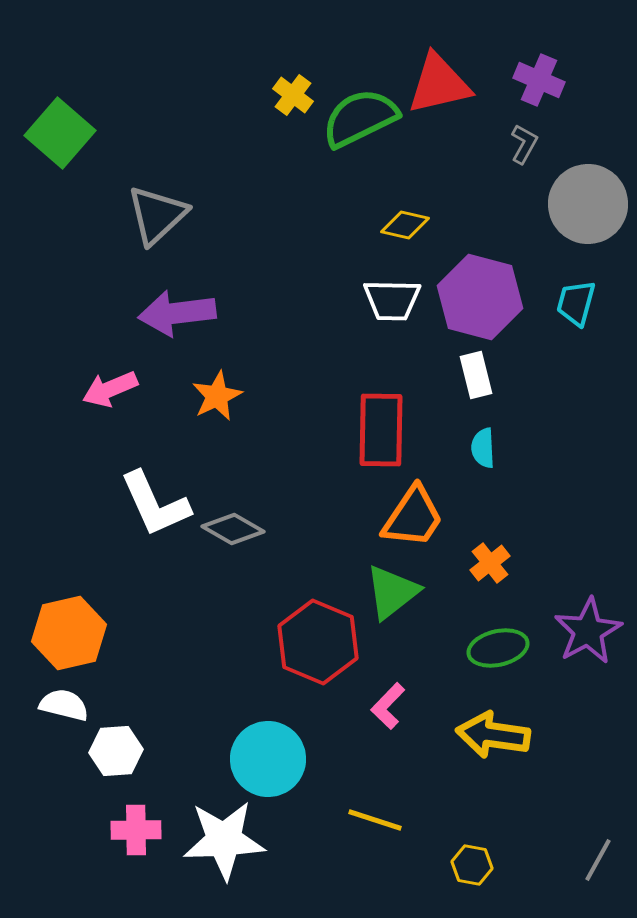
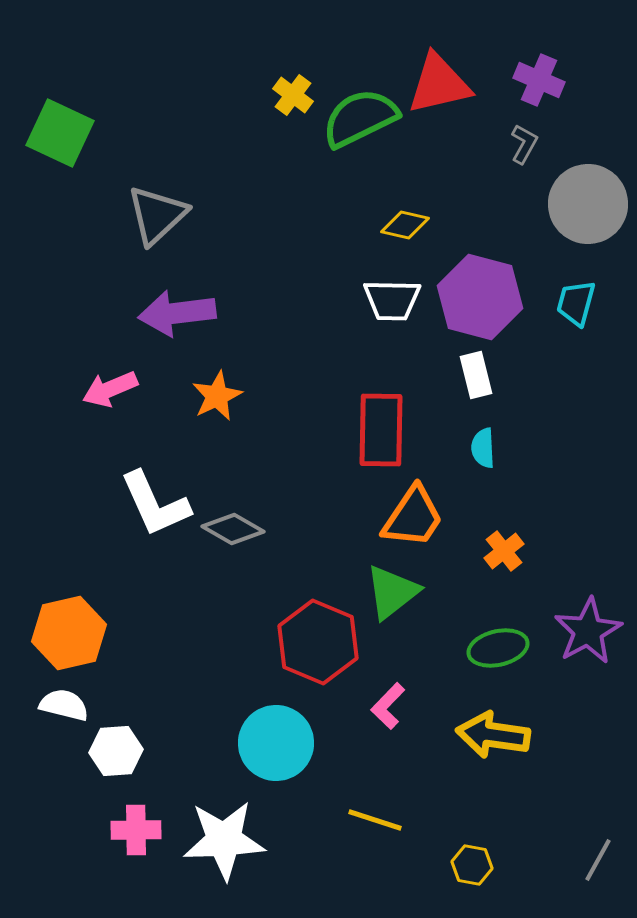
green square: rotated 16 degrees counterclockwise
orange cross: moved 14 px right, 12 px up
cyan circle: moved 8 px right, 16 px up
